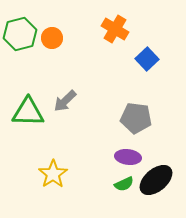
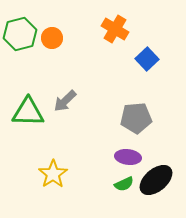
gray pentagon: rotated 12 degrees counterclockwise
